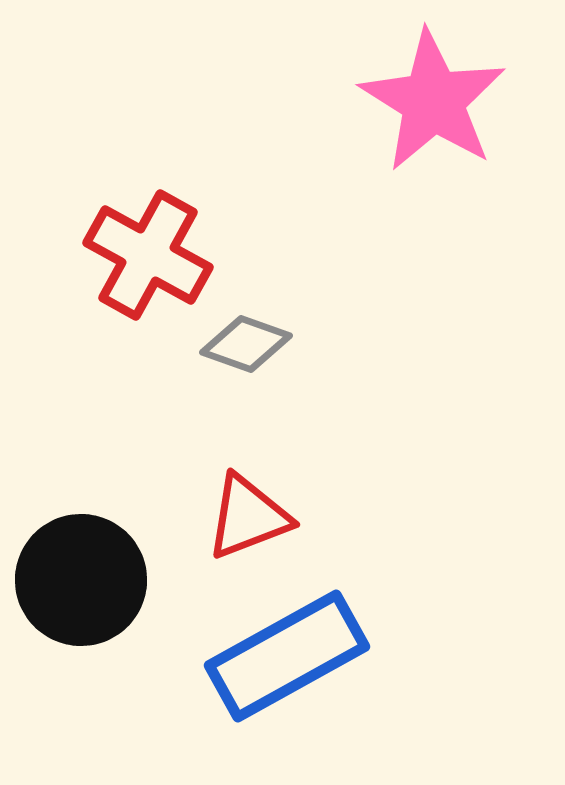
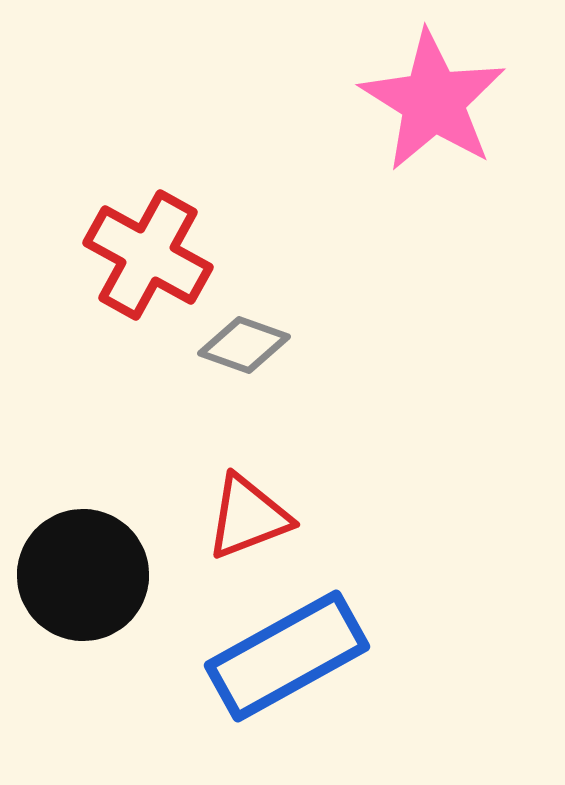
gray diamond: moved 2 px left, 1 px down
black circle: moved 2 px right, 5 px up
